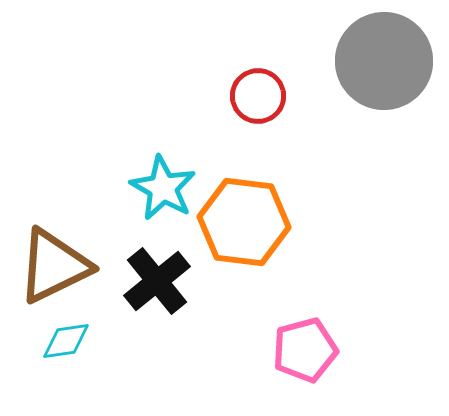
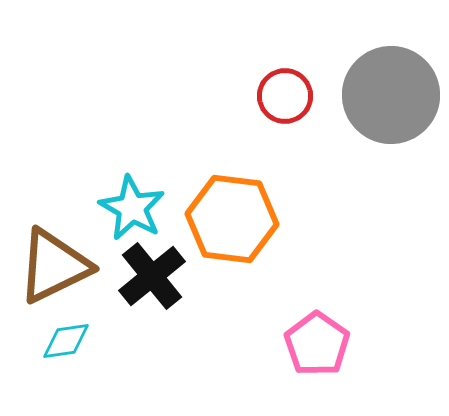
gray circle: moved 7 px right, 34 px down
red circle: moved 27 px right
cyan star: moved 31 px left, 20 px down
orange hexagon: moved 12 px left, 3 px up
black cross: moved 5 px left, 5 px up
pink pentagon: moved 12 px right, 6 px up; rotated 22 degrees counterclockwise
